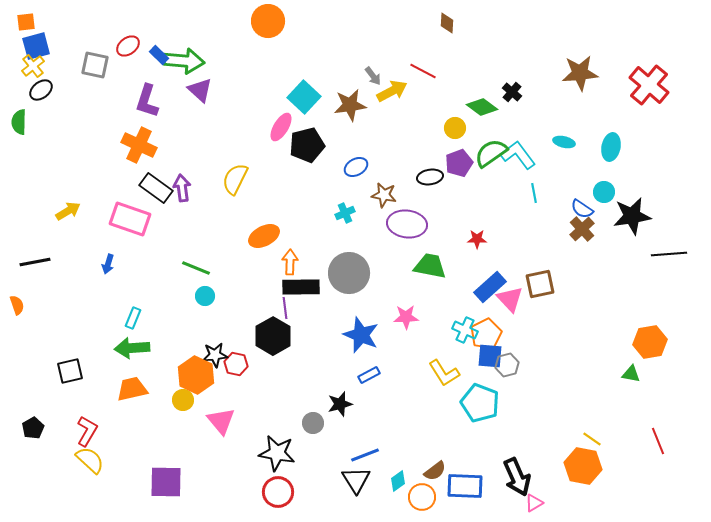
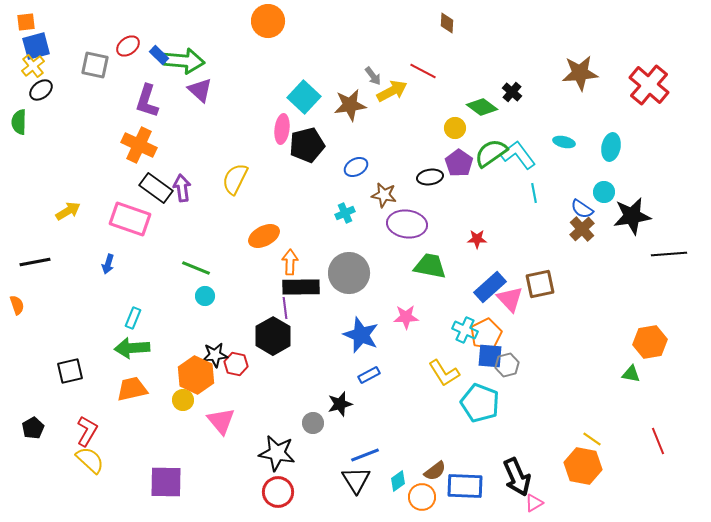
pink ellipse at (281, 127): moved 1 px right, 2 px down; rotated 24 degrees counterclockwise
purple pentagon at (459, 163): rotated 16 degrees counterclockwise
